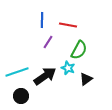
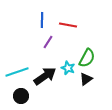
green semicircle: moved 8 px right, 8 px down
